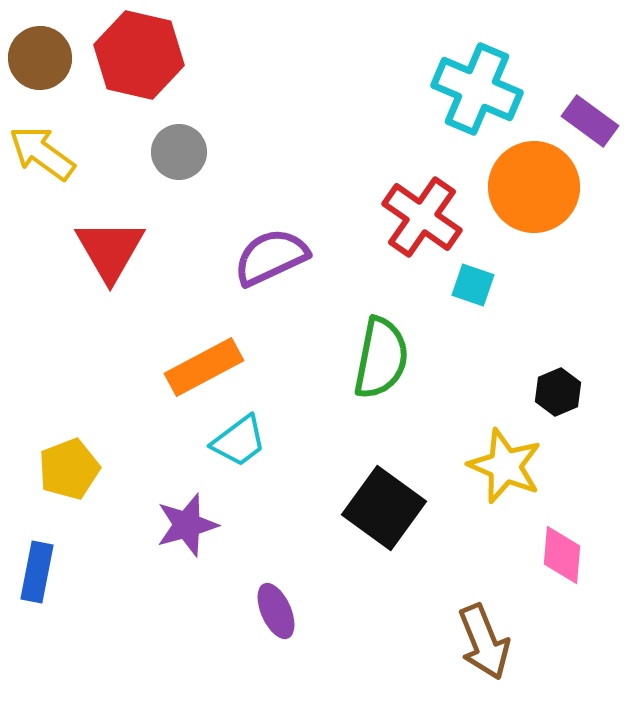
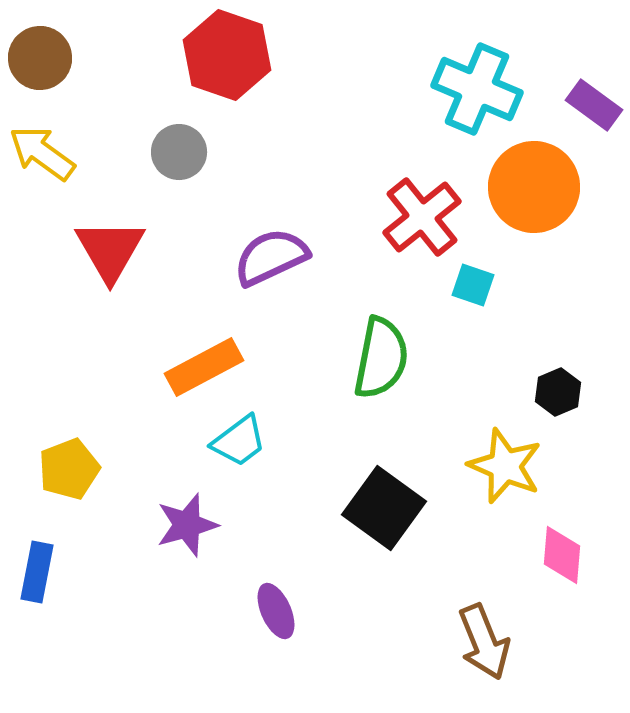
red hexagon: moved 88 px right; rotated 6 degrees clockwise
purple rectangle: moved 4 px right, 16 px up
red cross: rotated 16 degrees clockwise
